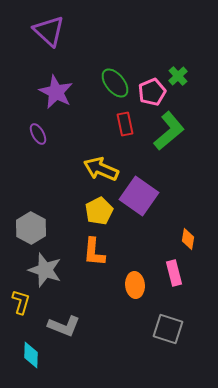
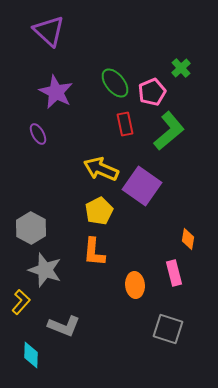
green cross: moved 3 px right, 8 px up
purple square: moved 3 px right, 10 px up
yellow L-shape: rotated 25 degrees clockwise
